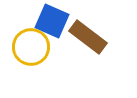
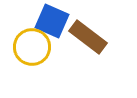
yellow circle: moved 1 px right
